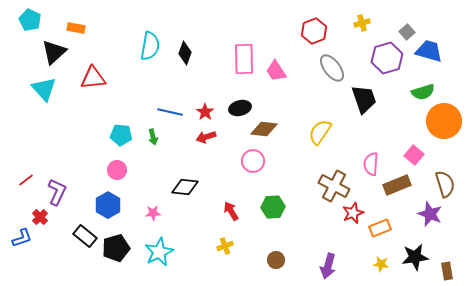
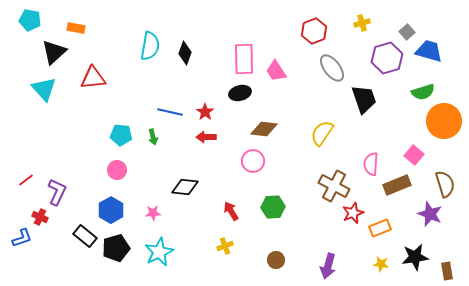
cyan pentagon at (30, 20): rotated 15 degrees counterclockwise
black ellipse at (240, 108): moved 15 px up
yellow semicircle at (320, 132): moved 2 px right, 1 px down
red arrow at (206, 137): rotated 18 degrees clockwise
blue hexagon at (108, 205): moved 3 px right, 5 px down
red cross at (40, 217): rotated 21 degrees counterclockwise
